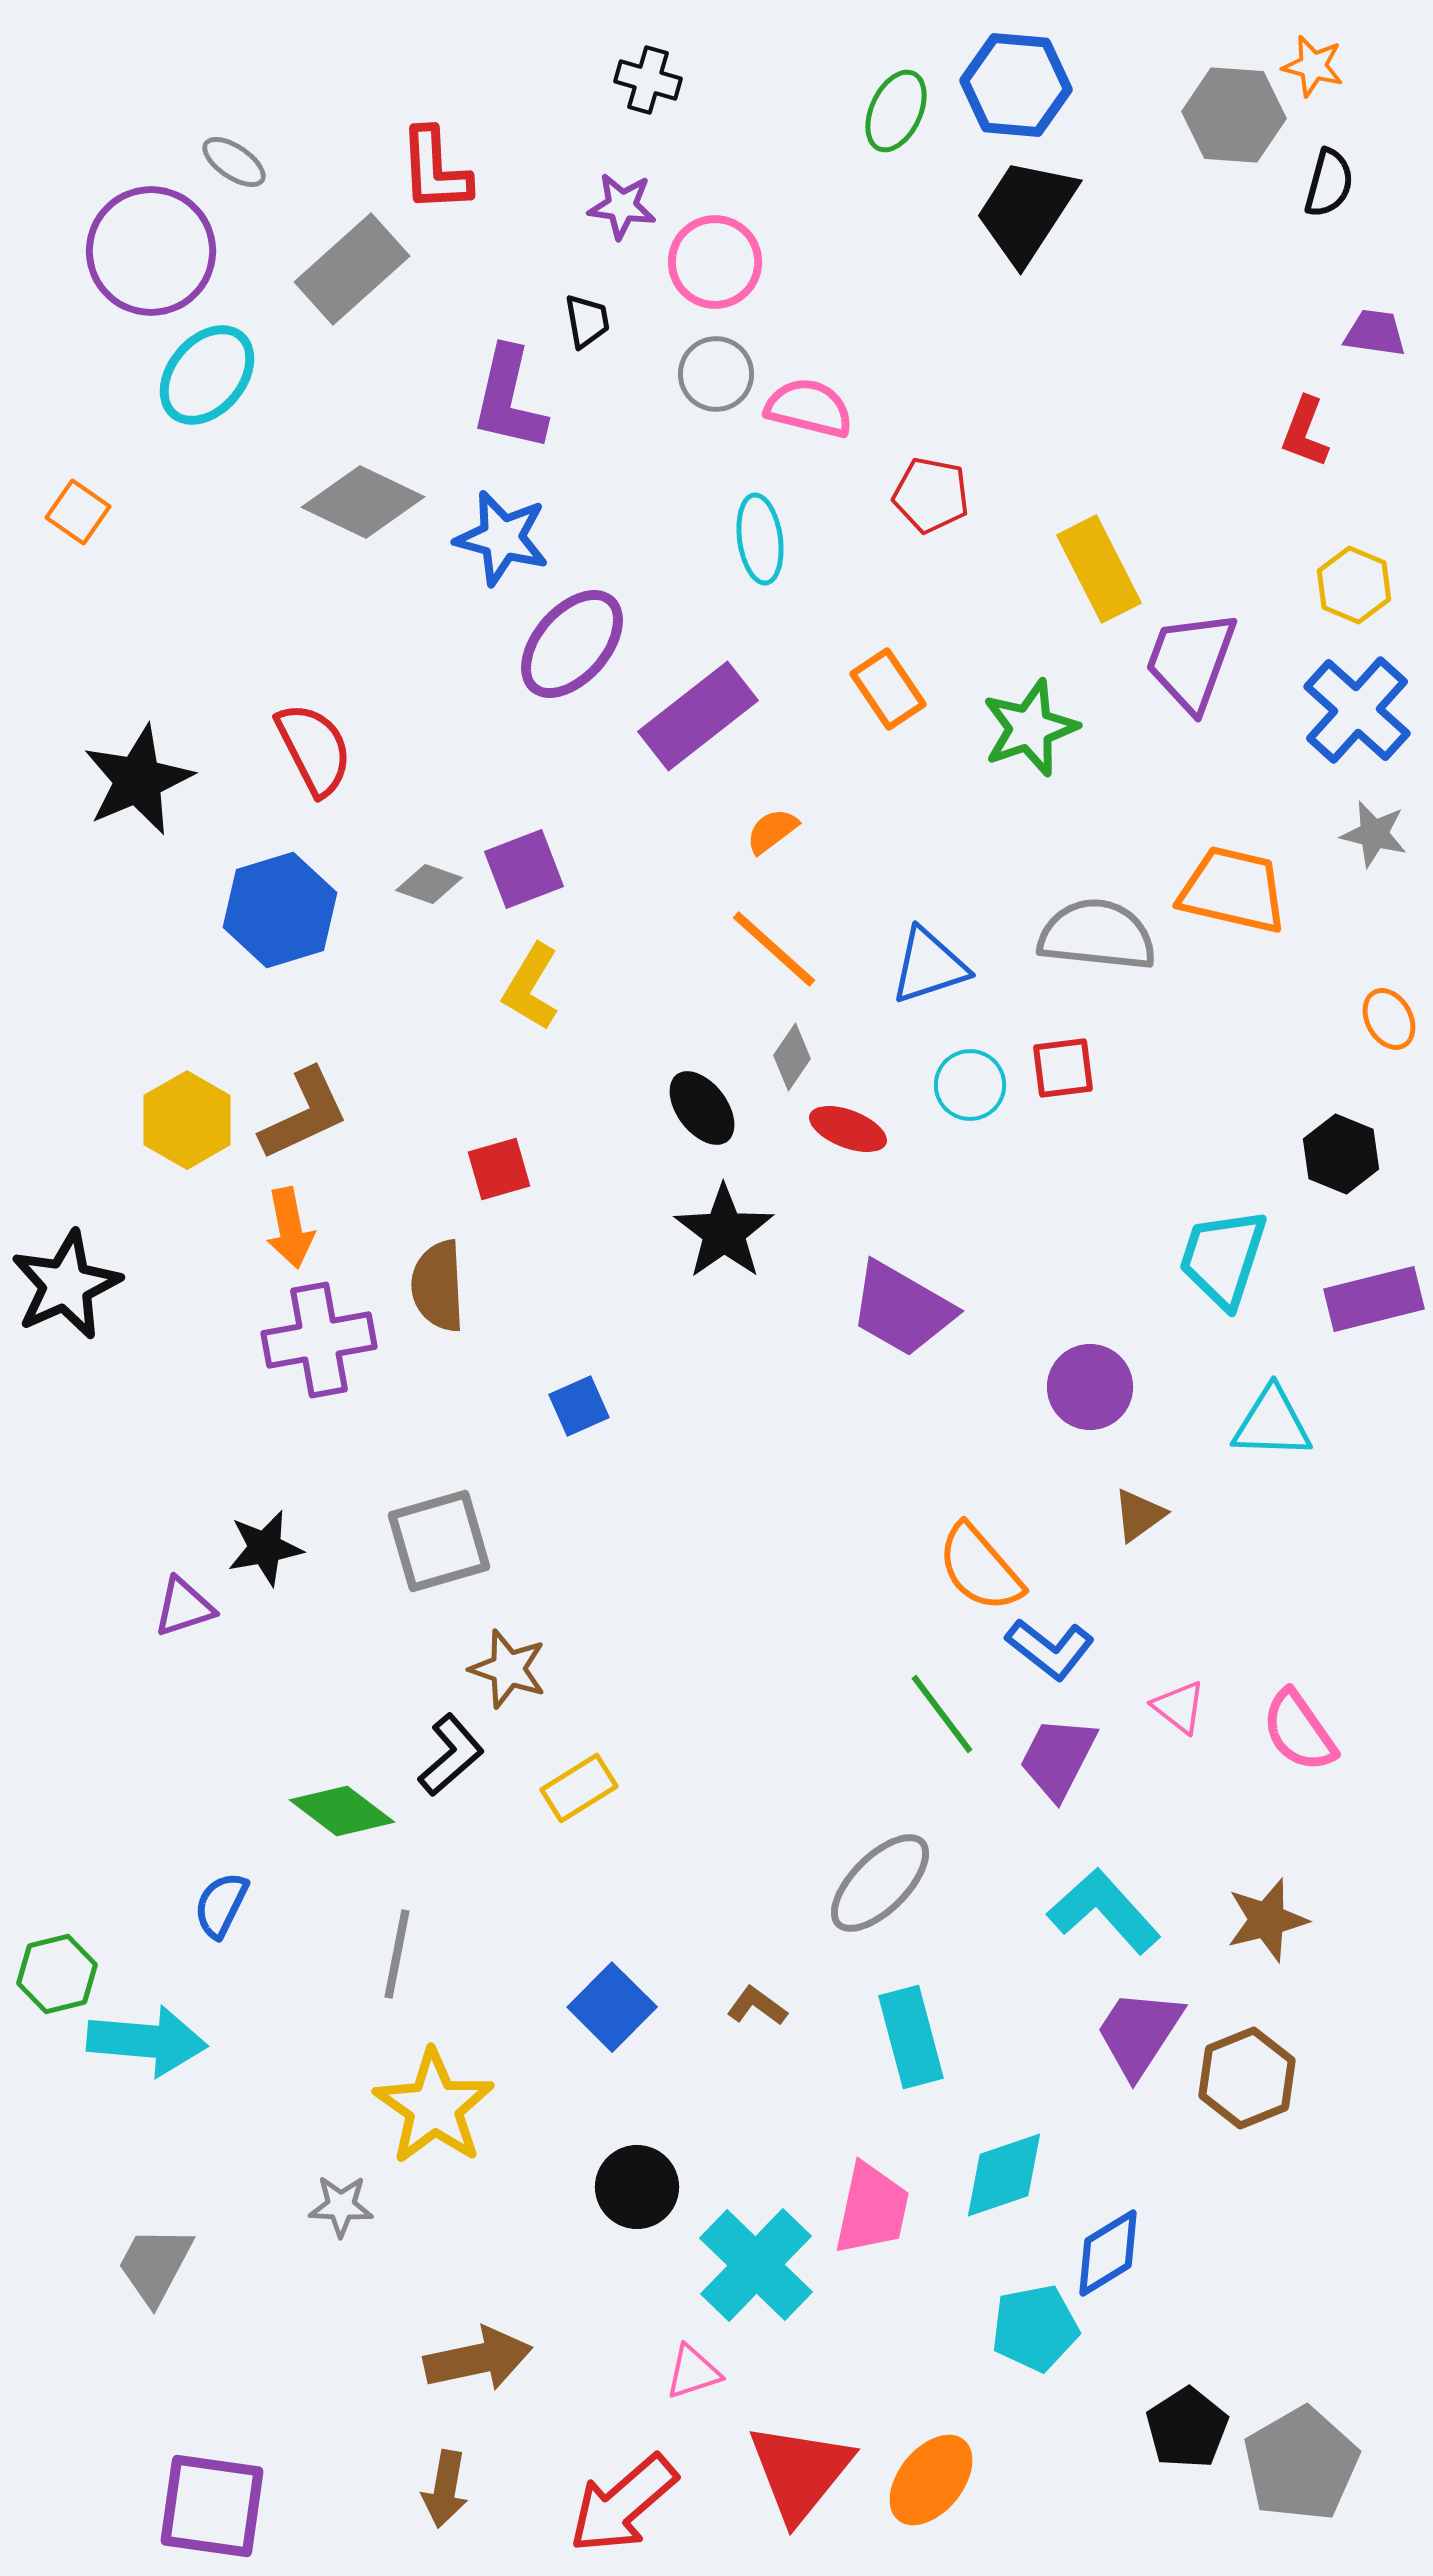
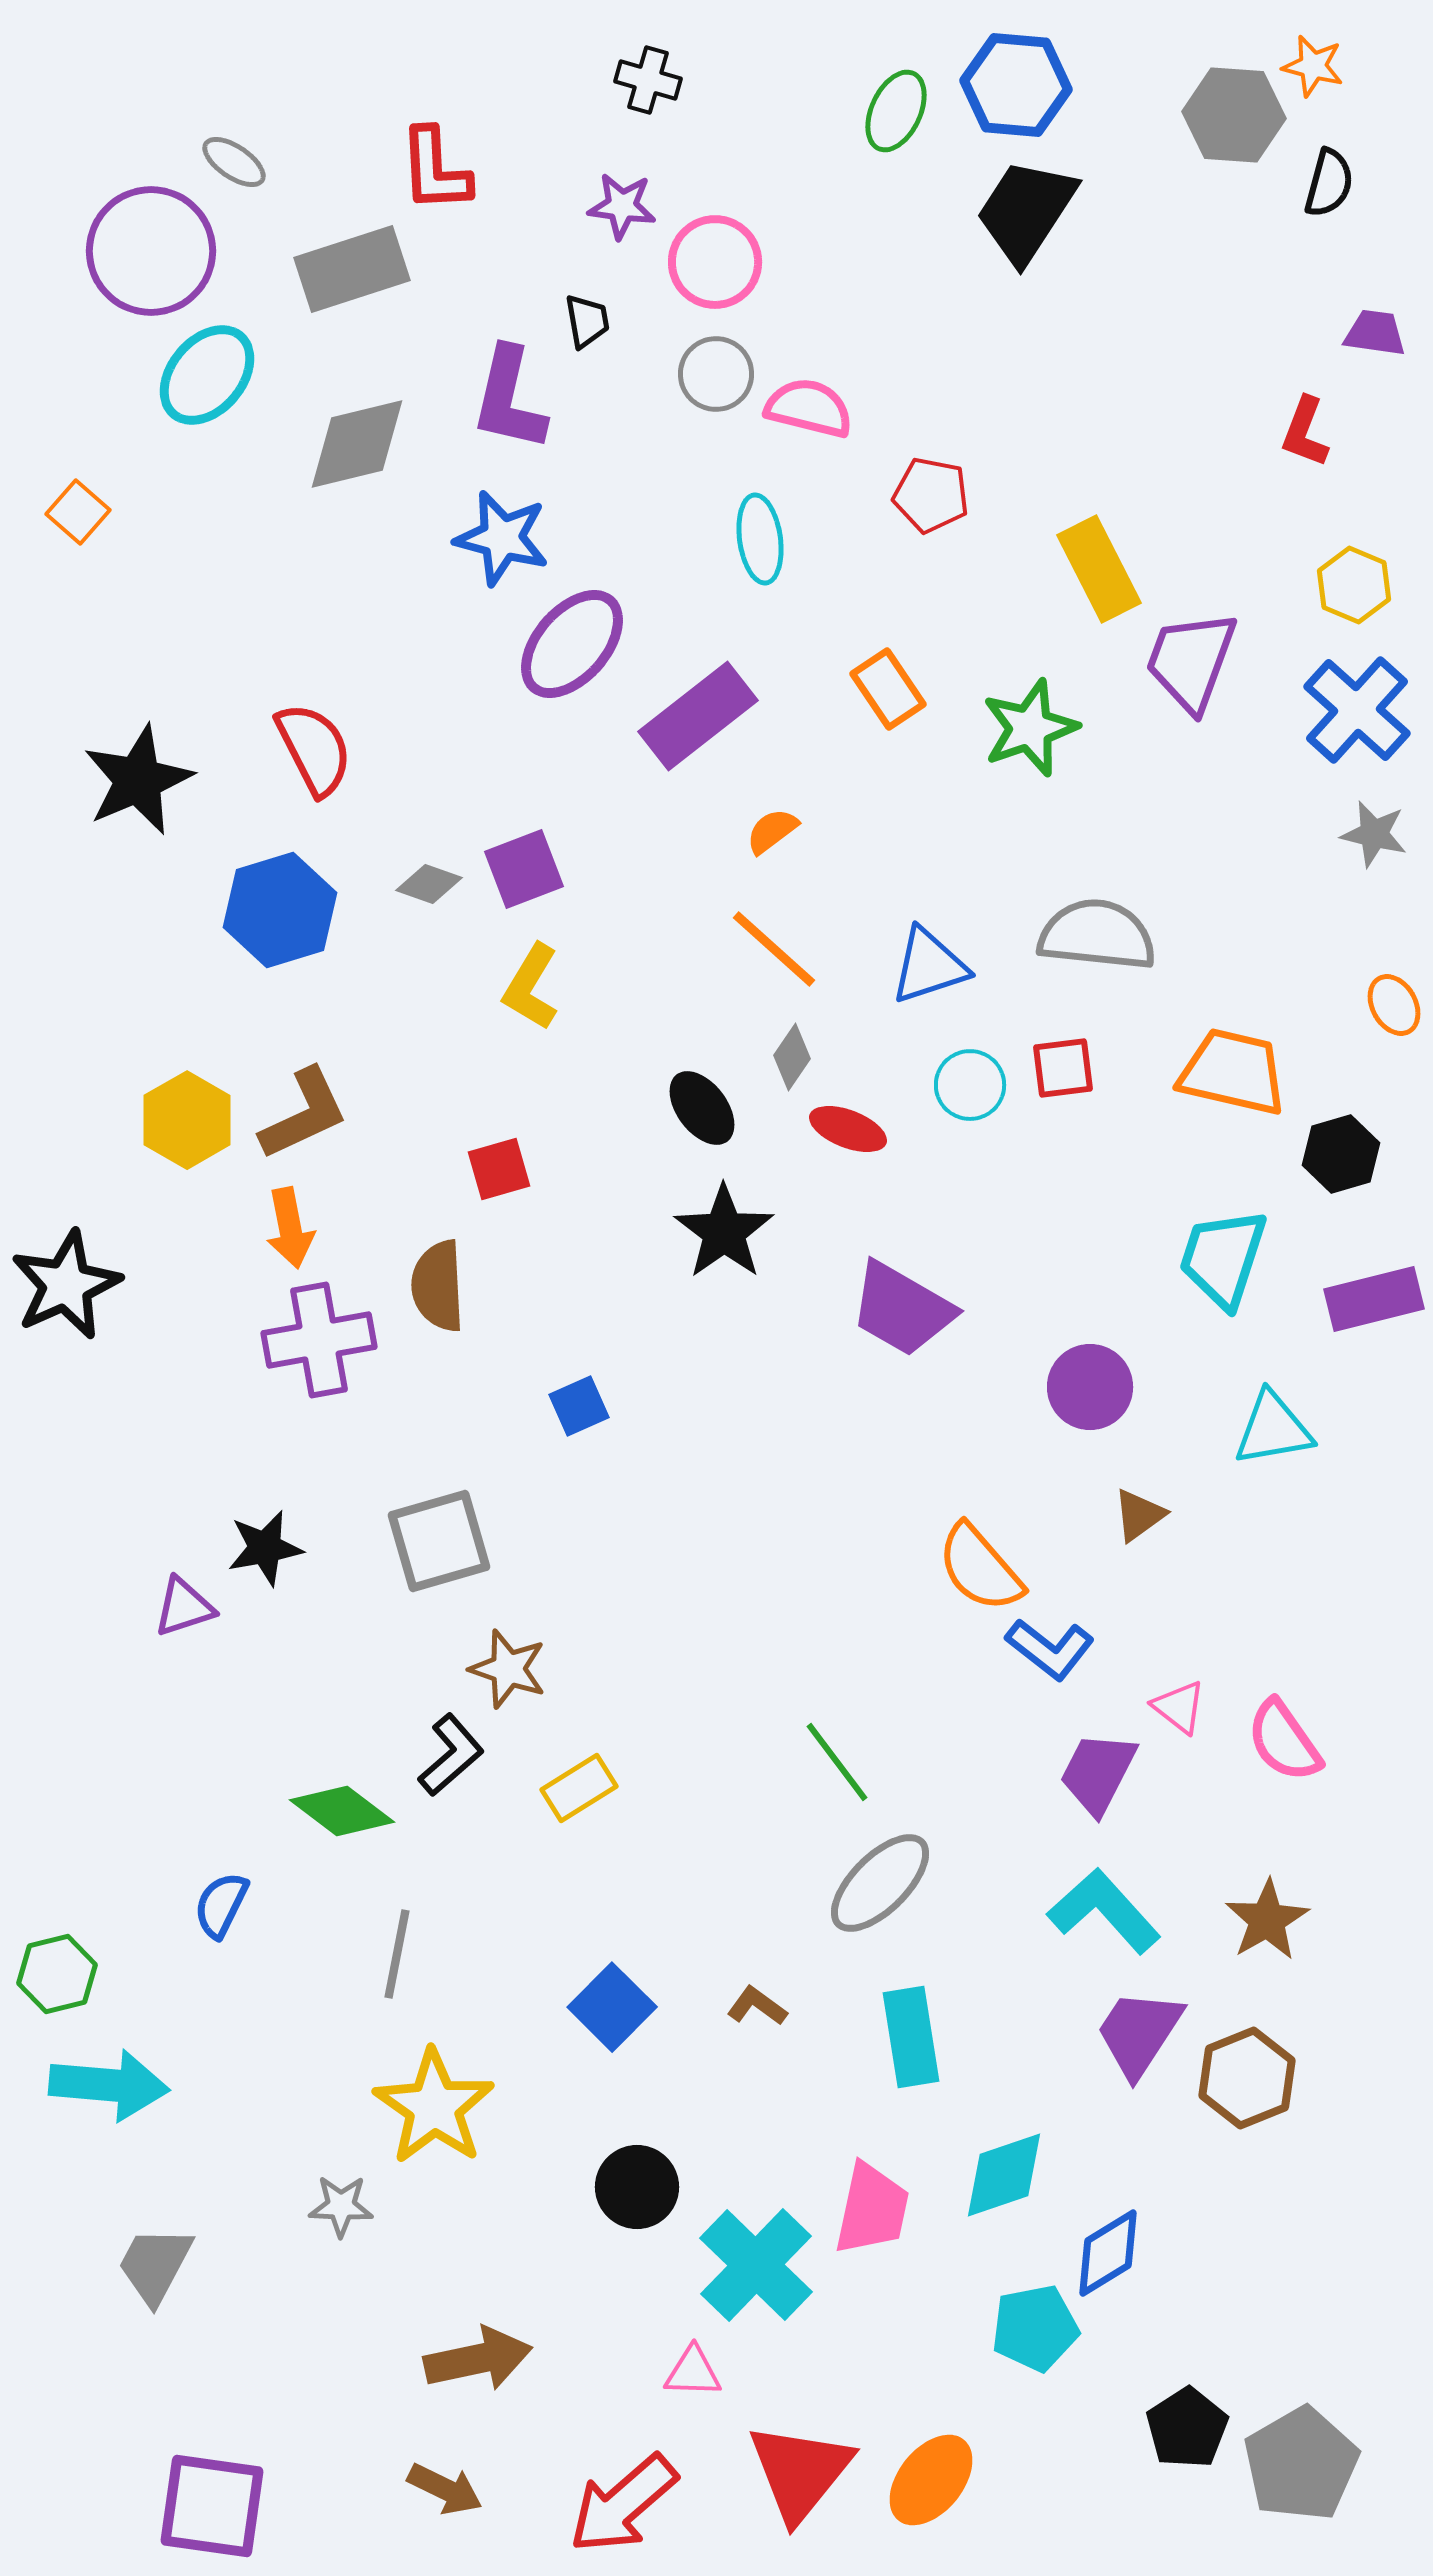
gray rectangle at (352, 269): rotated 24 degrees clockwise
gray diamond at (363, 502): moved 6 px left, 58 px up; rotated 39 degrees counterclockwise
orange square at (78, 512): rotated 6 degrees clockwise
orange trapezoid at (1233, 890): moved 182 px down
orange ellipse at (1389, 1019): moved 5 px right, 14 px up
black hexagon at (1341, 1154): rotated 22 degrees clockwise
cyan triangle at (1272, 1423): moved 1 px right, 6 px down; rotated 12 degrees counterclockwise
green line at (942, 1714): moved 105 px left, 48 px down
pink semicircle at (1299, 1731): moved 15 px left, 10 px down
purple trapezoid at (1058, 1758): moved 40 px right, 15 px down
brown star at (1267, 1920): rotated 16 degrees counterclockwise
cyan rectangle at (911, 2037): rotated 6 degrees clockwise
cyan arrow at (147, 2041): moved 38 px left, 44 px down
pink triangle at (693, 2372): rotated 20 degrees clockwise
brown arrow at (445, 2489): rotated 74 degrees counterclockwise
